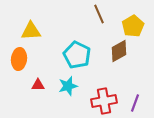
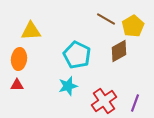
brown line: moved 7 px right, 5 px down; rotated 36 degrees counterclockwise
red triangle: moved 21 px left
red cross: rotated 25 degrees counterclockwise
